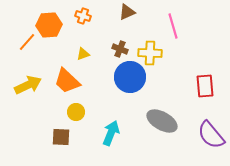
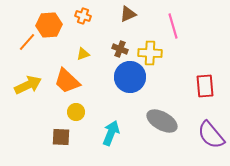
brown triangle: moved 1 px right, 2 px down
